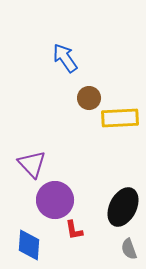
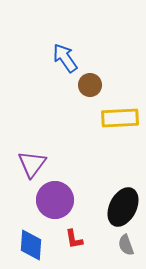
brown circle: moved 1 px right, 13 px up
purple triangle: rotated 20 degrees clockwise
red L-shape: moved 9 px down
blue diamond: moved 2 px right
gray semicircle: moved 3 px left, 4 px up
